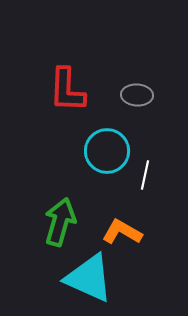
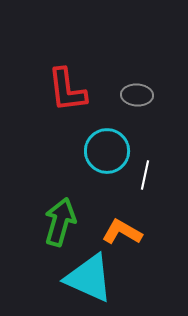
red L-shape: rotated 9 degrees counterclockwise
